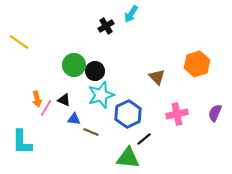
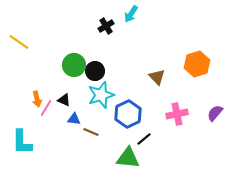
purple semicircle: rotated 18 degrees clockwise
